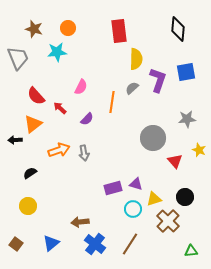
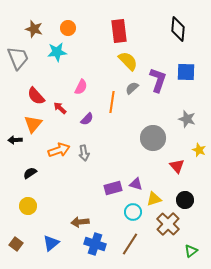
yellow semicircle: moved 8 px left, 2 px down; rotated 45 degrees counterclockwise
blue square: rotated 12 degrees clockwise
gray star: rotated 24 degrees clockwise
orange triangle: rotated 12 degrees counterclockwise
red triangle: moved 2 px right, 5 px down
black circle: moved 3 px down
cyan circle: moved 3 px down
brown cross: moved 3 px down
blue cross: rotated 20 degrees counterclockwise
green triangle: rotated 32 degrees counterclockwise
